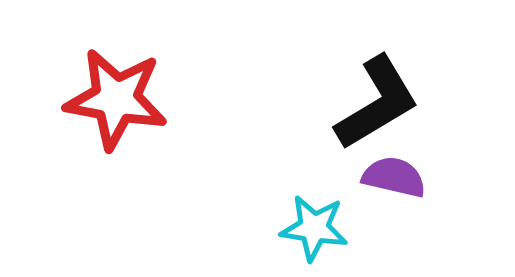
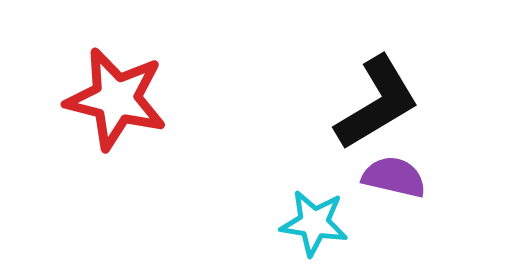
red star: rotated 4 degrees clockwise
cyan star: moved 5 px up
